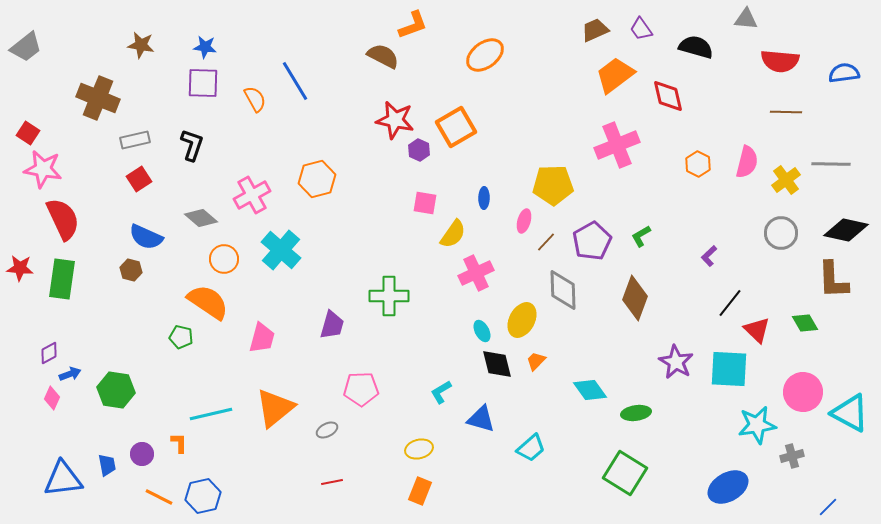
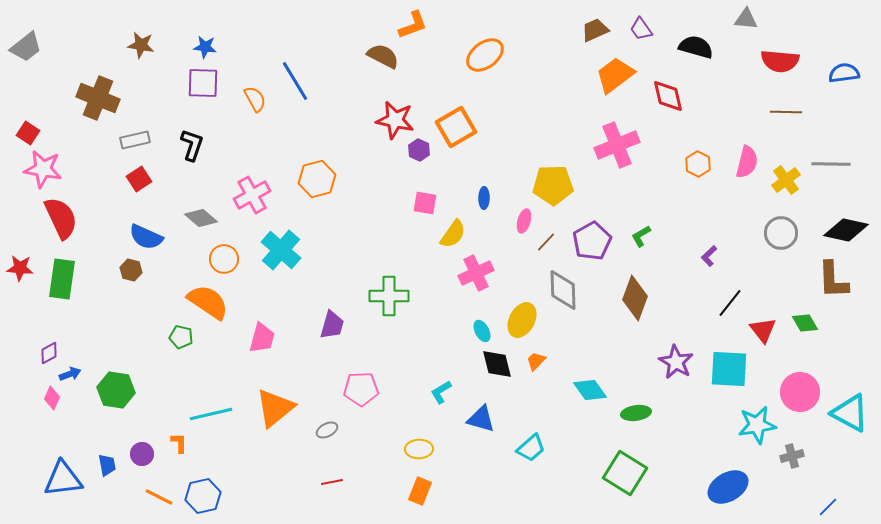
red semicircle at (63, 219): moved 2 px left, 1 px up
red triangle at (757, 330): moved 6 px right; rotated 8 degrees clockwise
pink circle at (803, 392): moved 3 px left
yellow ellipse at (419, 449): rotated 12 degrees clockwise
